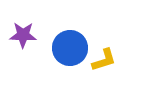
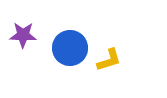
yellow L-shape: moved 5 px right
